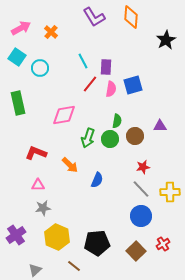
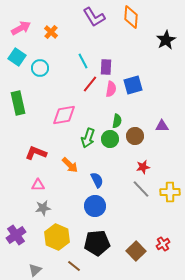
purple triangle: moved 2 px right
blue semicircle: rotated 49 degrees counterclockwise
blue circle: moved 46 px left, 10 px up
